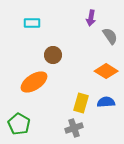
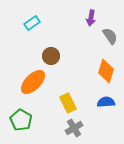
cyan rectangle: rotated 35 degrees counterclockwise
brown circle: moved 2 px left, 1 px down
orange diamond: rotated 75 degrees clockwise
orange ellipse: moved 1 px left; rotated 12 degrees counterclockwise
yellow rectangle: moved 13 px left; rotated 42 degrees counterclockwise
green pentagon: moved 2 px right, 4 px up
gray cross: rotated 12 degrees counterclockwise
